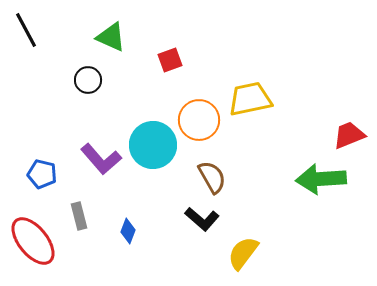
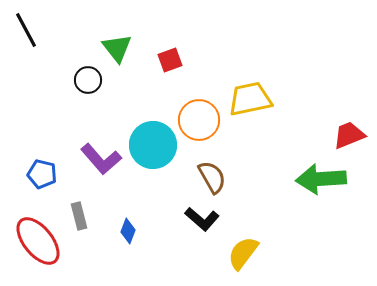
green triangle: moved 6 px right, 11 px down; rotated 28 degrees clockwise
red ellipse: moved 5 px right
